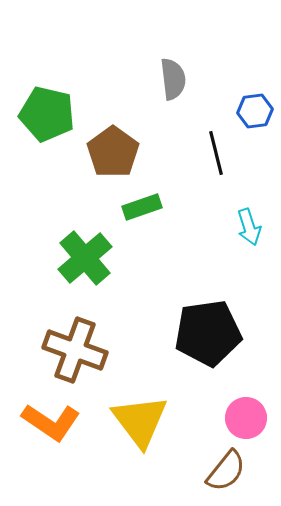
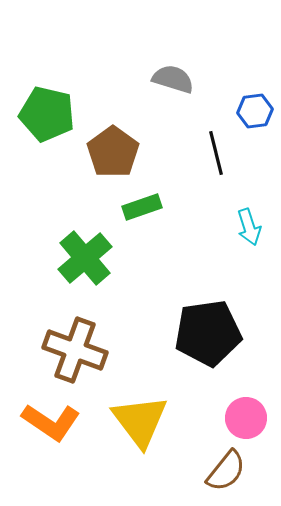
gray semicircle: rotated 66 degrees counterclockwise
